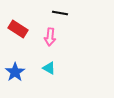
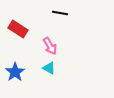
pink arrow: moved 9 px down; rotated 36 degrees counterclockwise
